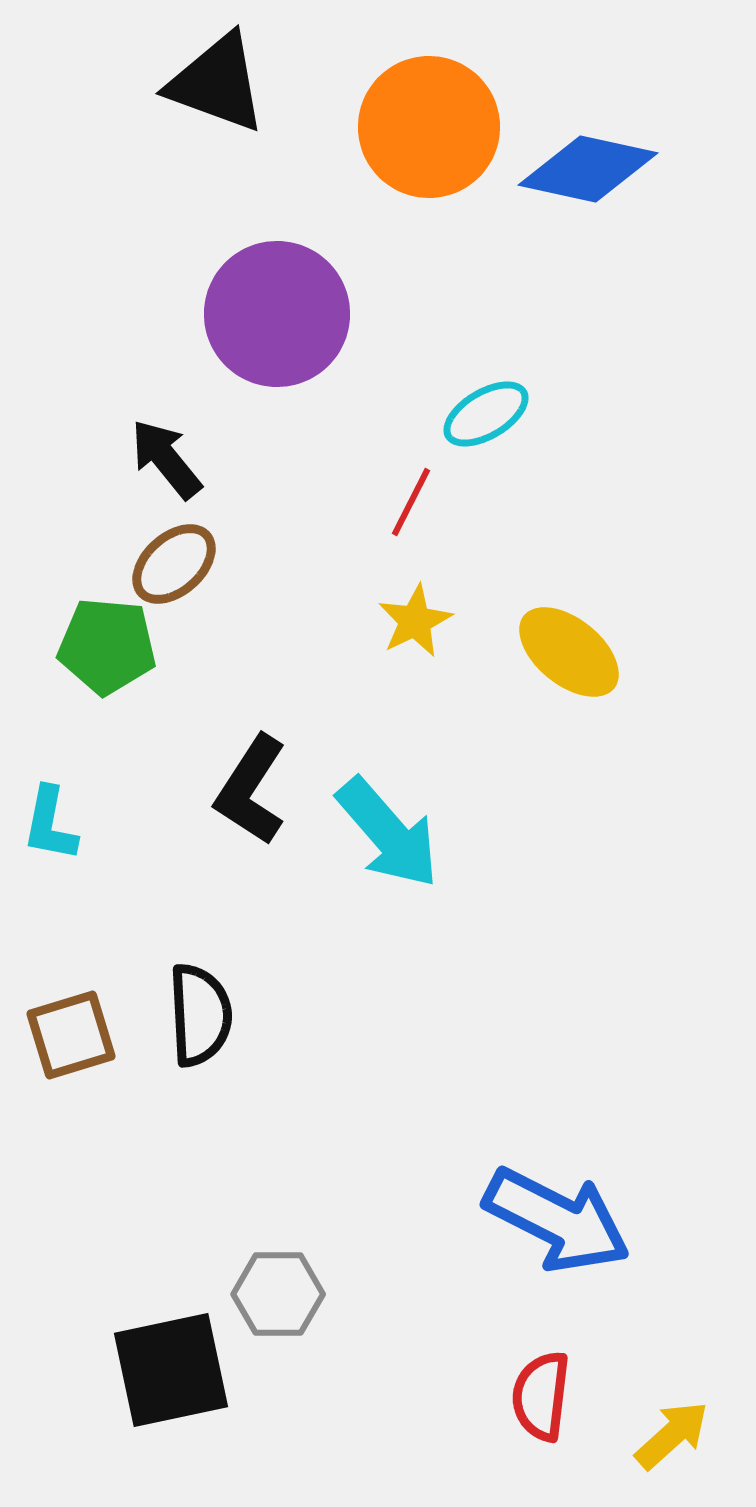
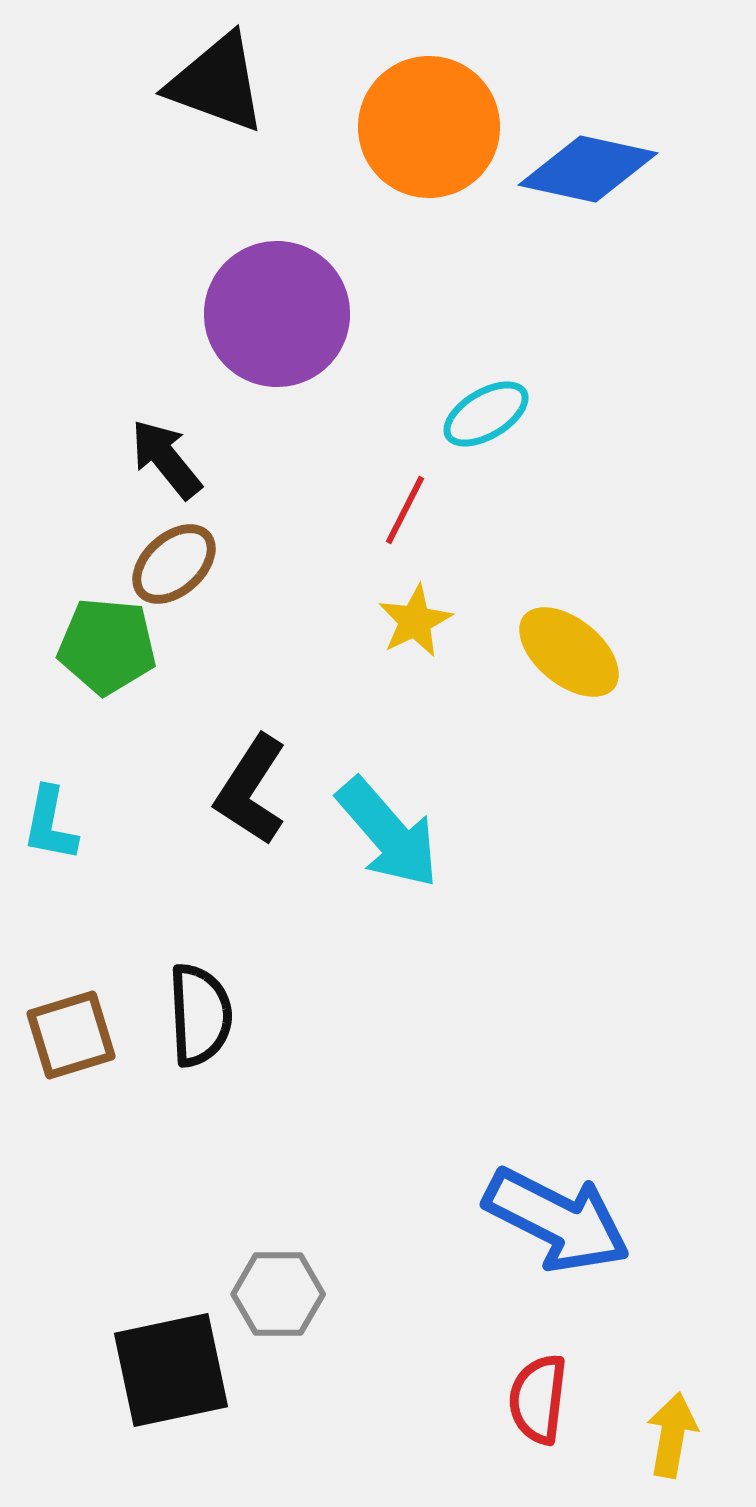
red line: moved 6 px left, 8 px down
red semicircle: moved 3 px left, 3 px down
yellow arrow: rotated 38 degrees counterclockwise
